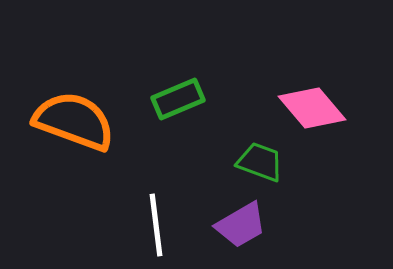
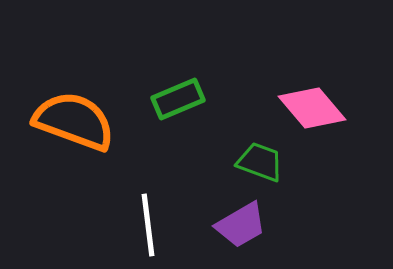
white line: moved 8 px left
